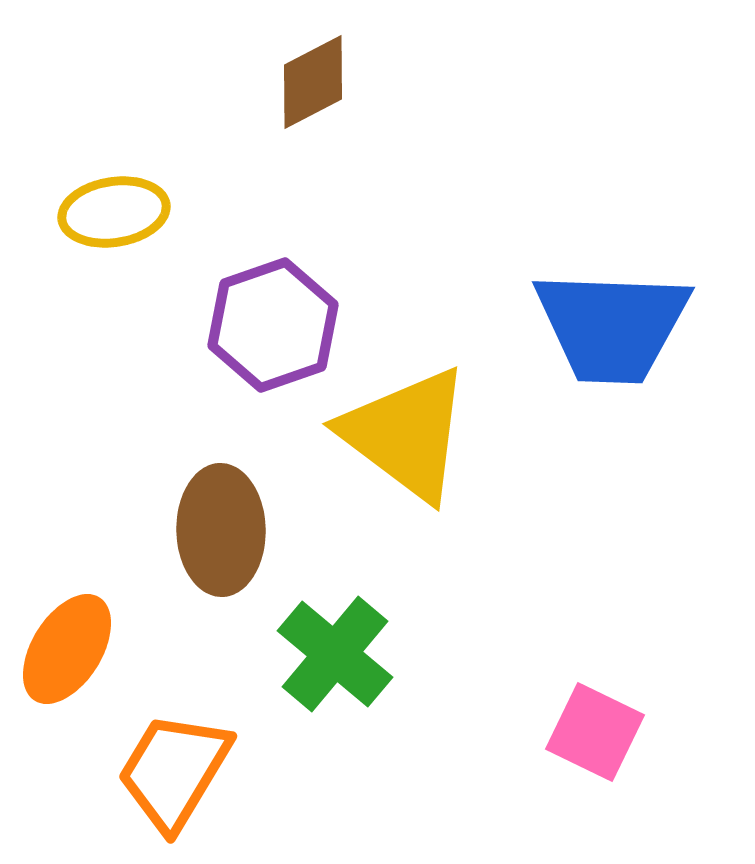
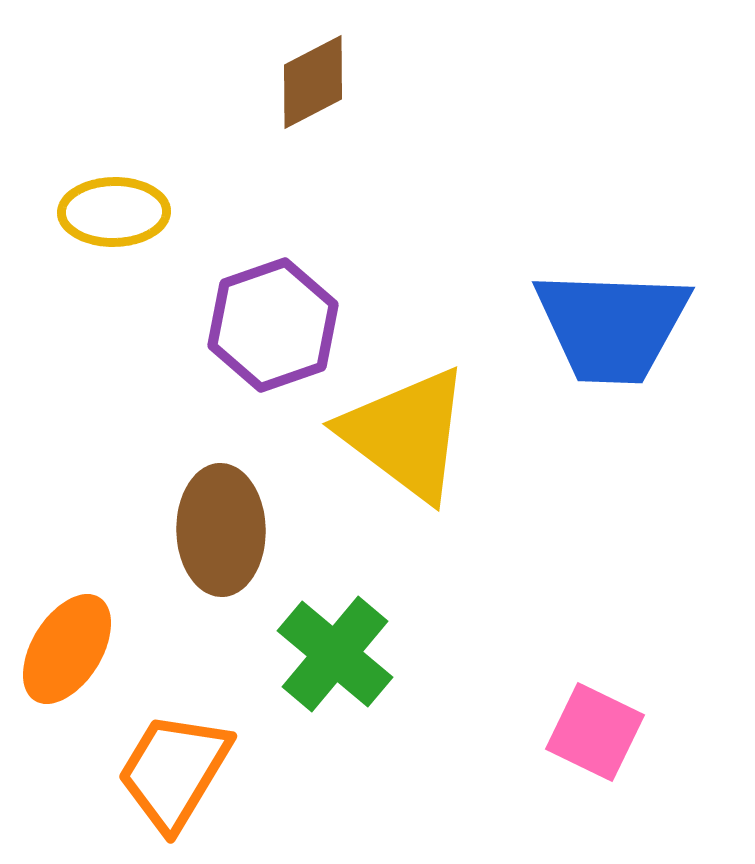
yellow ellipse: rotated 8 degrees clockwise
